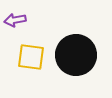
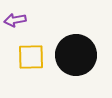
yellow square: rotated 8 degrees counterclockwise
